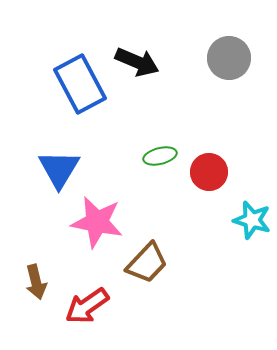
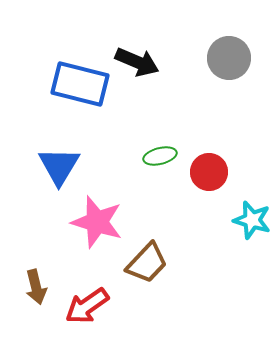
blue rectangle: rotated 48 degrees counterclockwise
blue triangle: moved 3 px up
pink star: rotated 6 degrees clockwise
brown arrow: moved 5 px down
